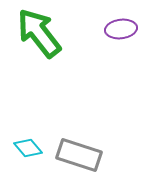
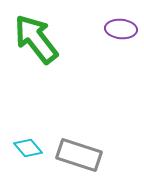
purple ellipse: rotated 12 degrees clockwise
green arrow: moved 3 px left, 6 px down
